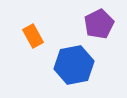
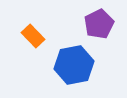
orange rectangle: rotated 15 degrees counterclockwise
